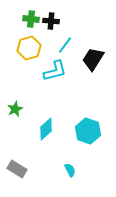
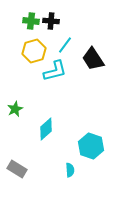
green cross: moved 2 px down
yellow hexagon: moved 5 px right, 3 px down
black trapezoid: rotated 65 degrees counterclockwise
cyan hexagon: moved 3 px right, 15 px down
cyan semicircle: rotated 24 degrees clockwise
